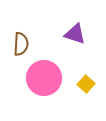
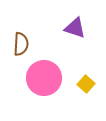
purple triangle: moved 6 px up
